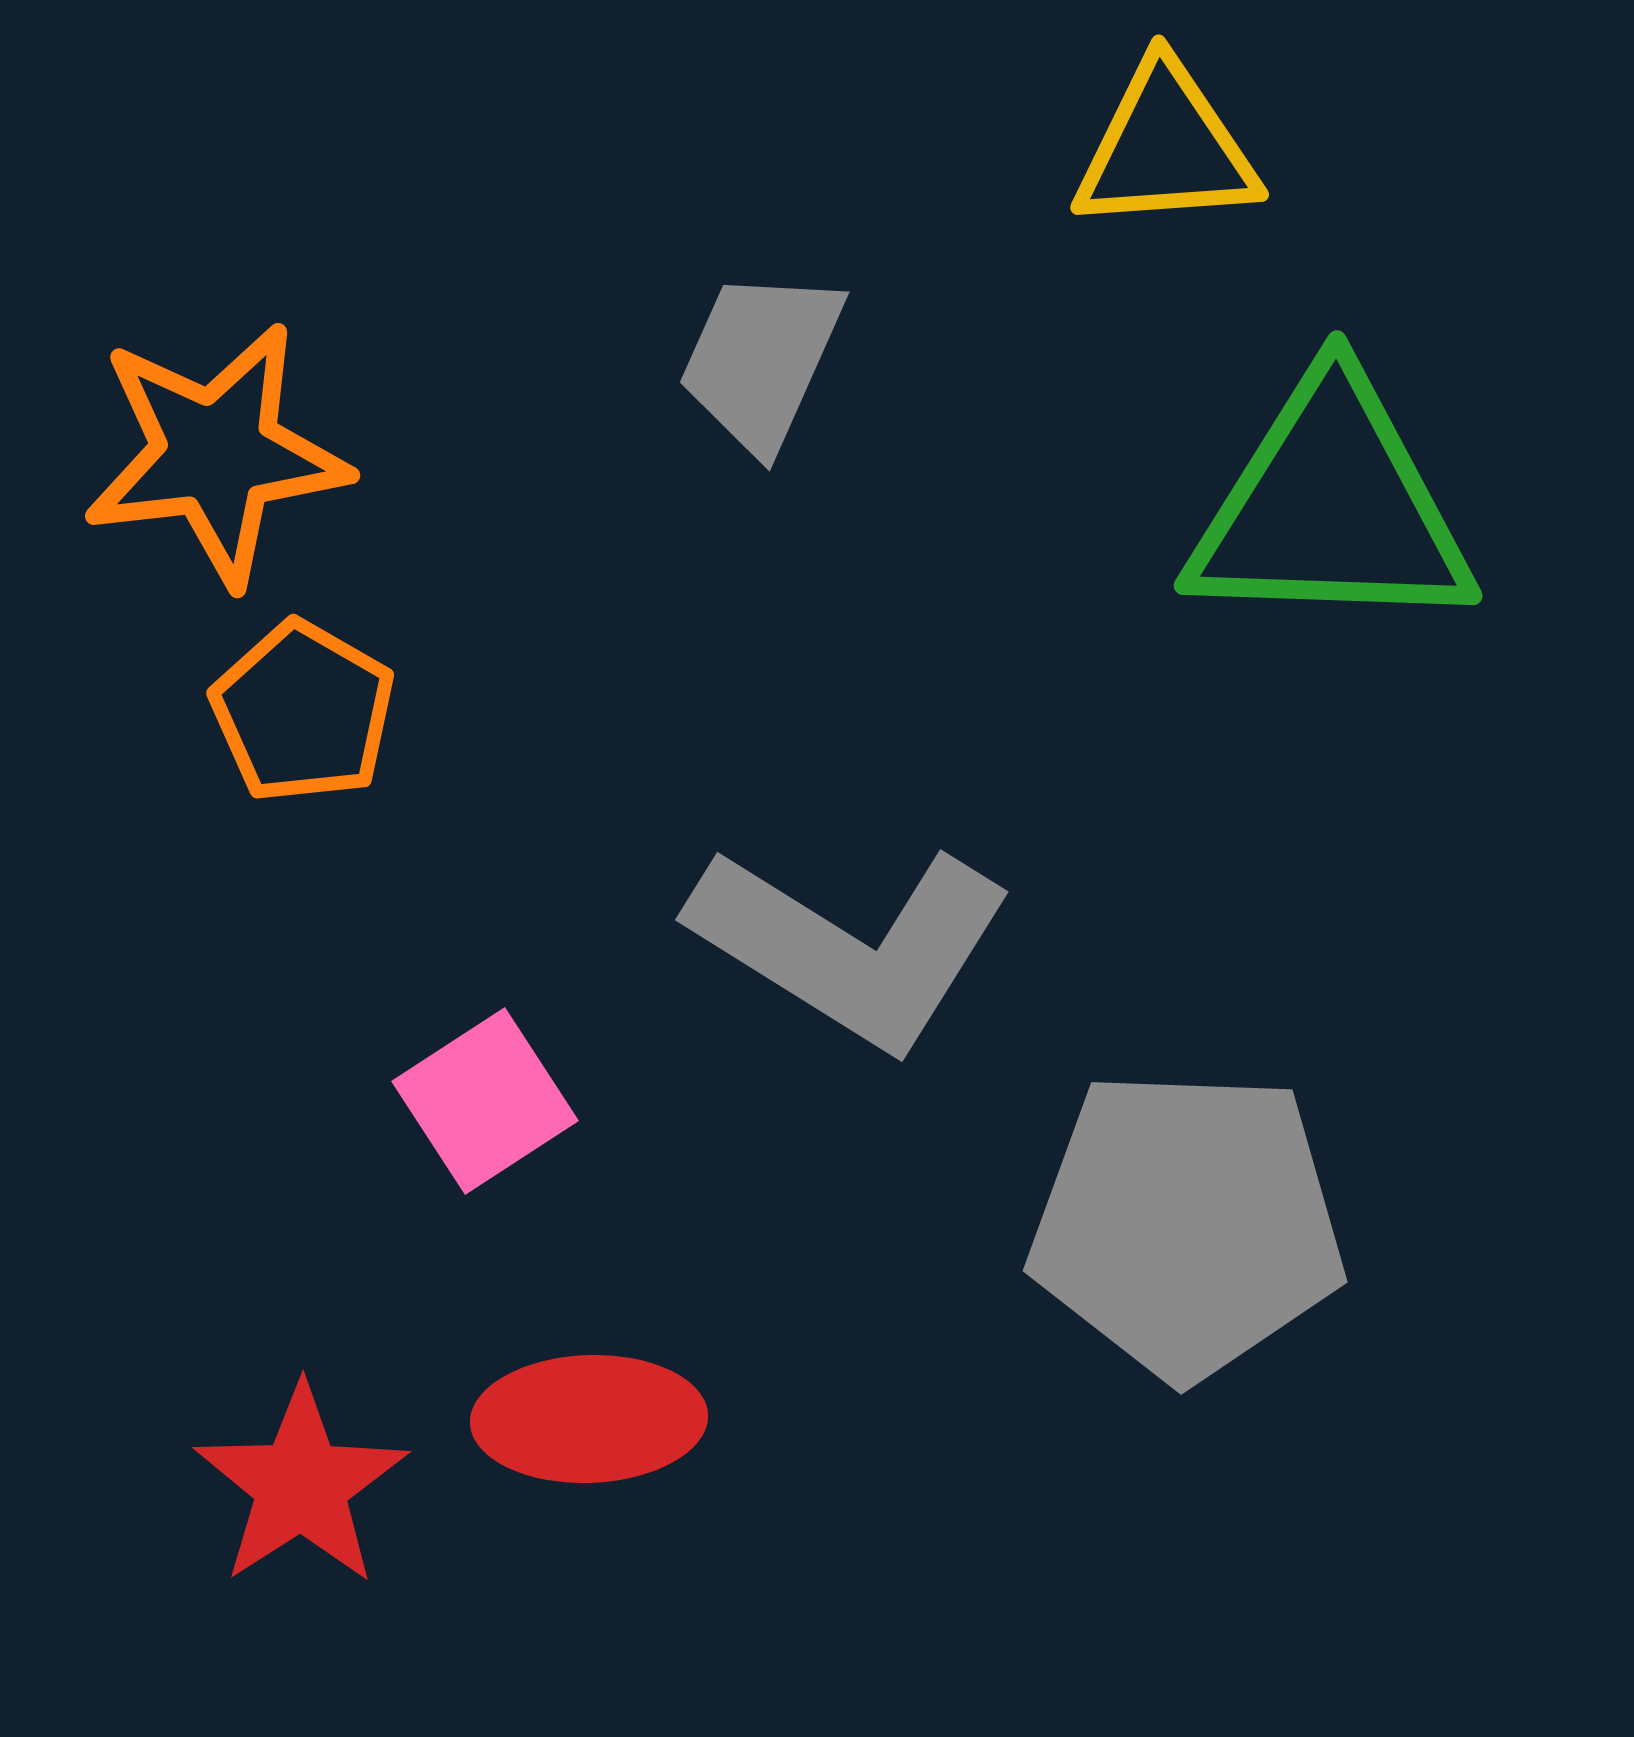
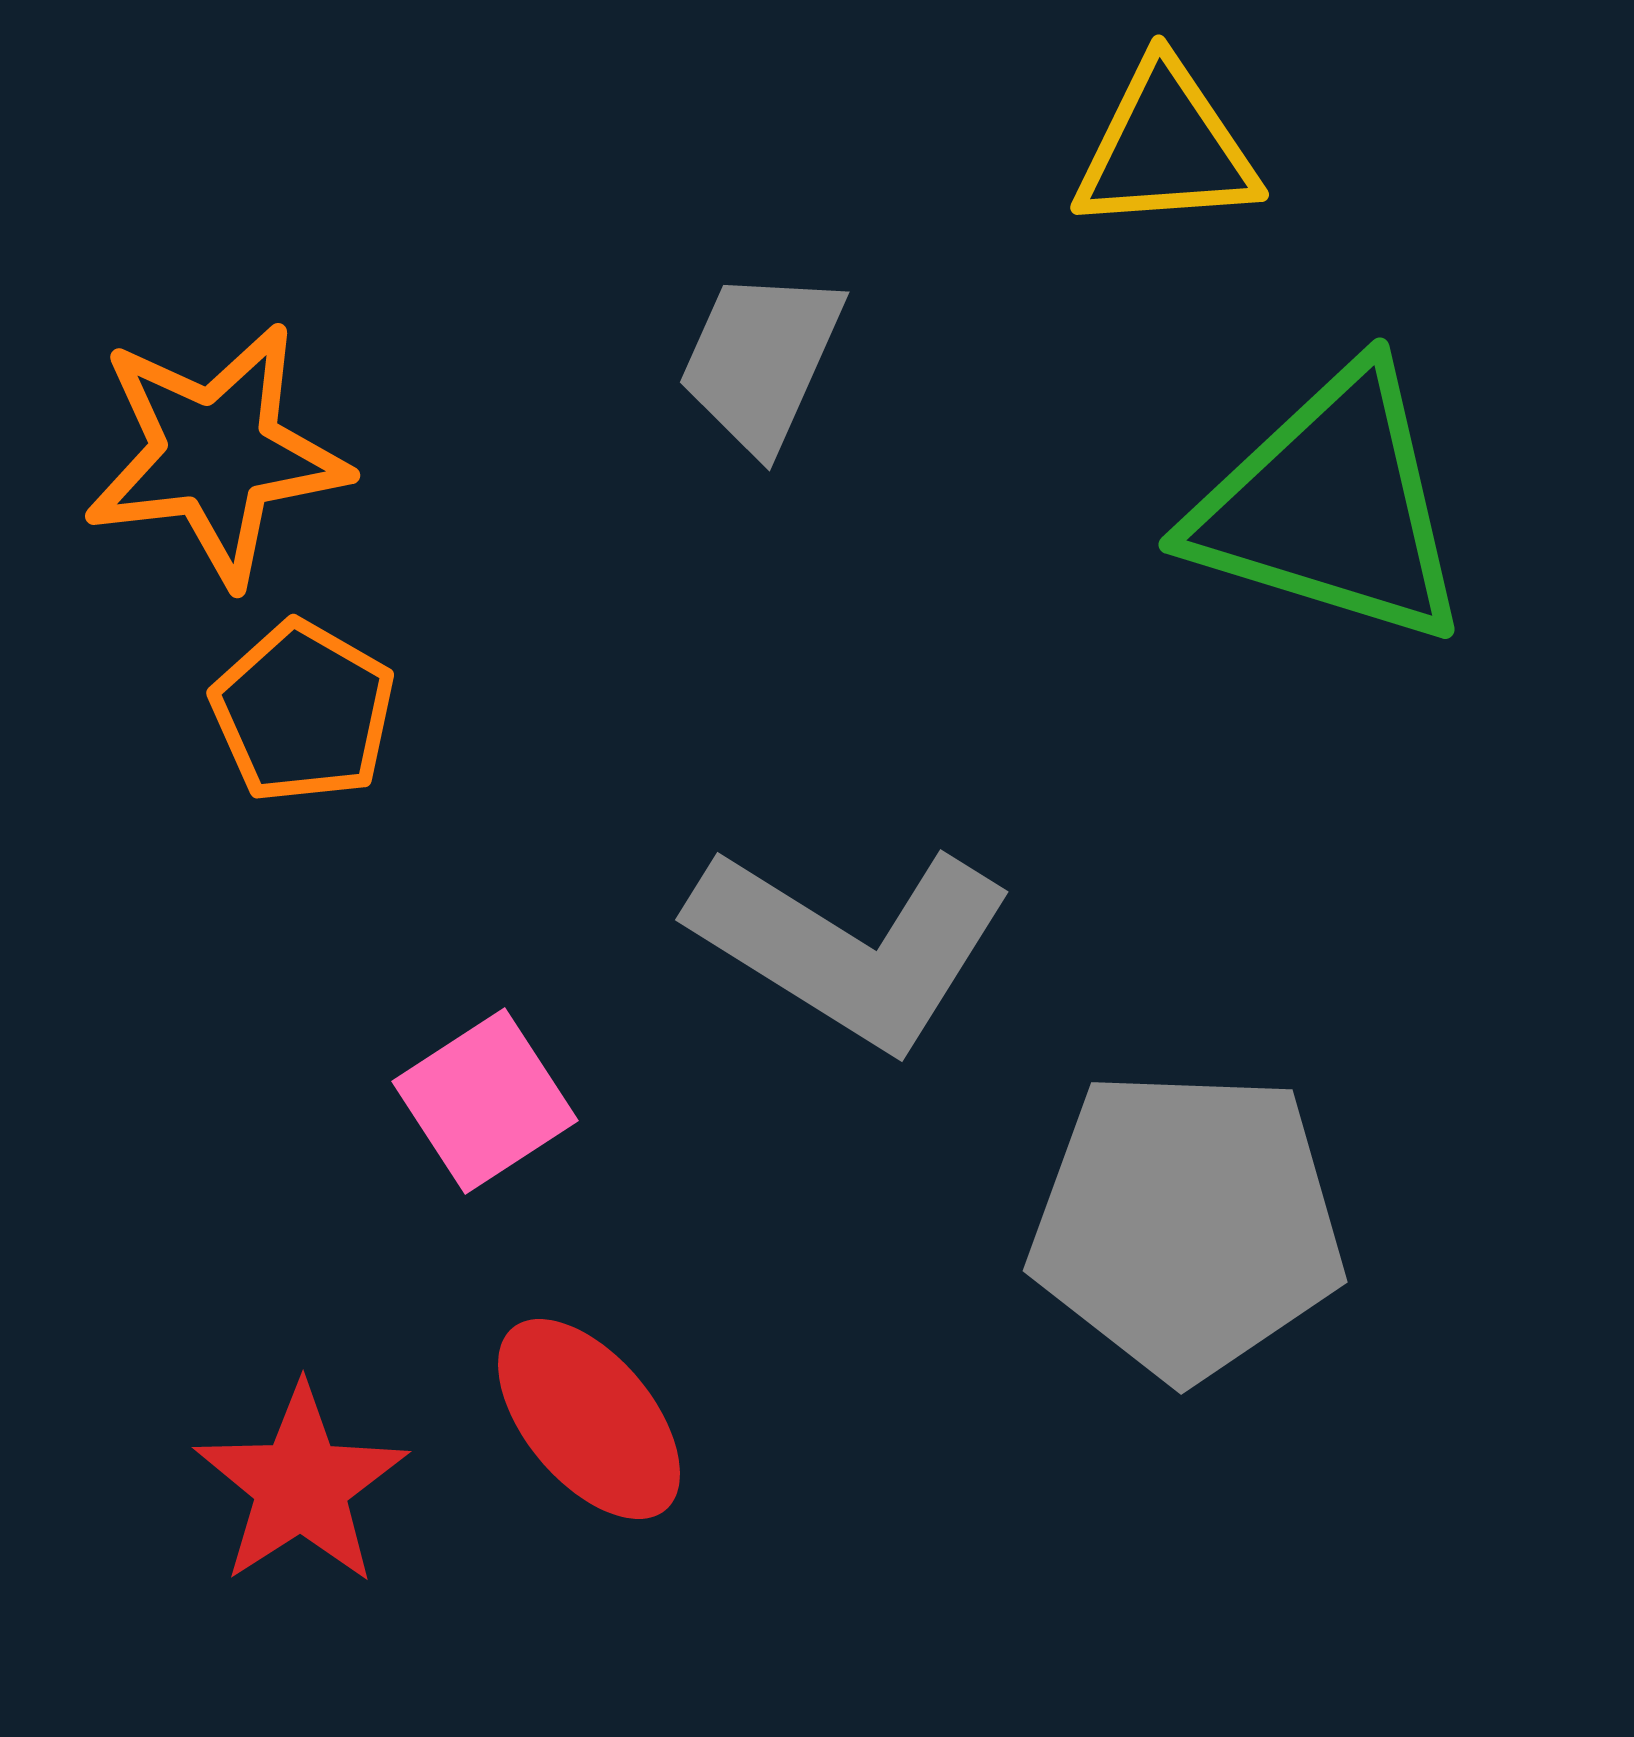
green triangle: rotated 15 degrees clockwise
red ellipse: rotated 52 degrees clockwise
